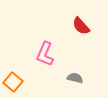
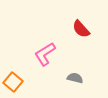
red semicircle: moved 3 px down
pink L-shape: rotated 35 degrees clockwise
